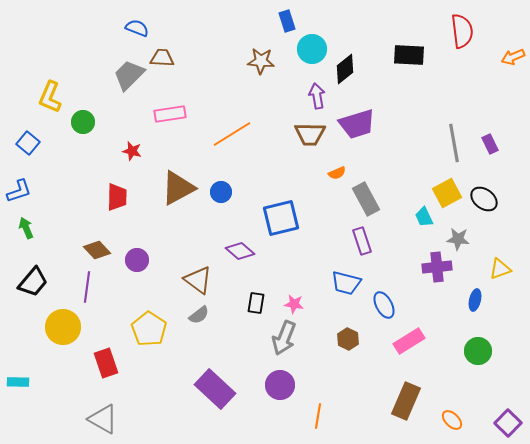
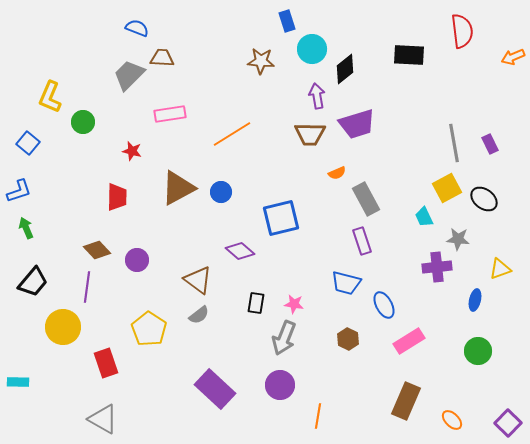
yellow square at (447, 193): moved 5 px up
